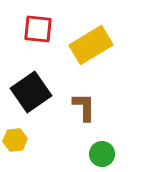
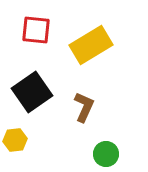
red square: moved 2 px left, 1 px down
black square: moved 1 px right
brown L-shape: rotated 24 degrees clockwise
green circle: moved 4 px right
